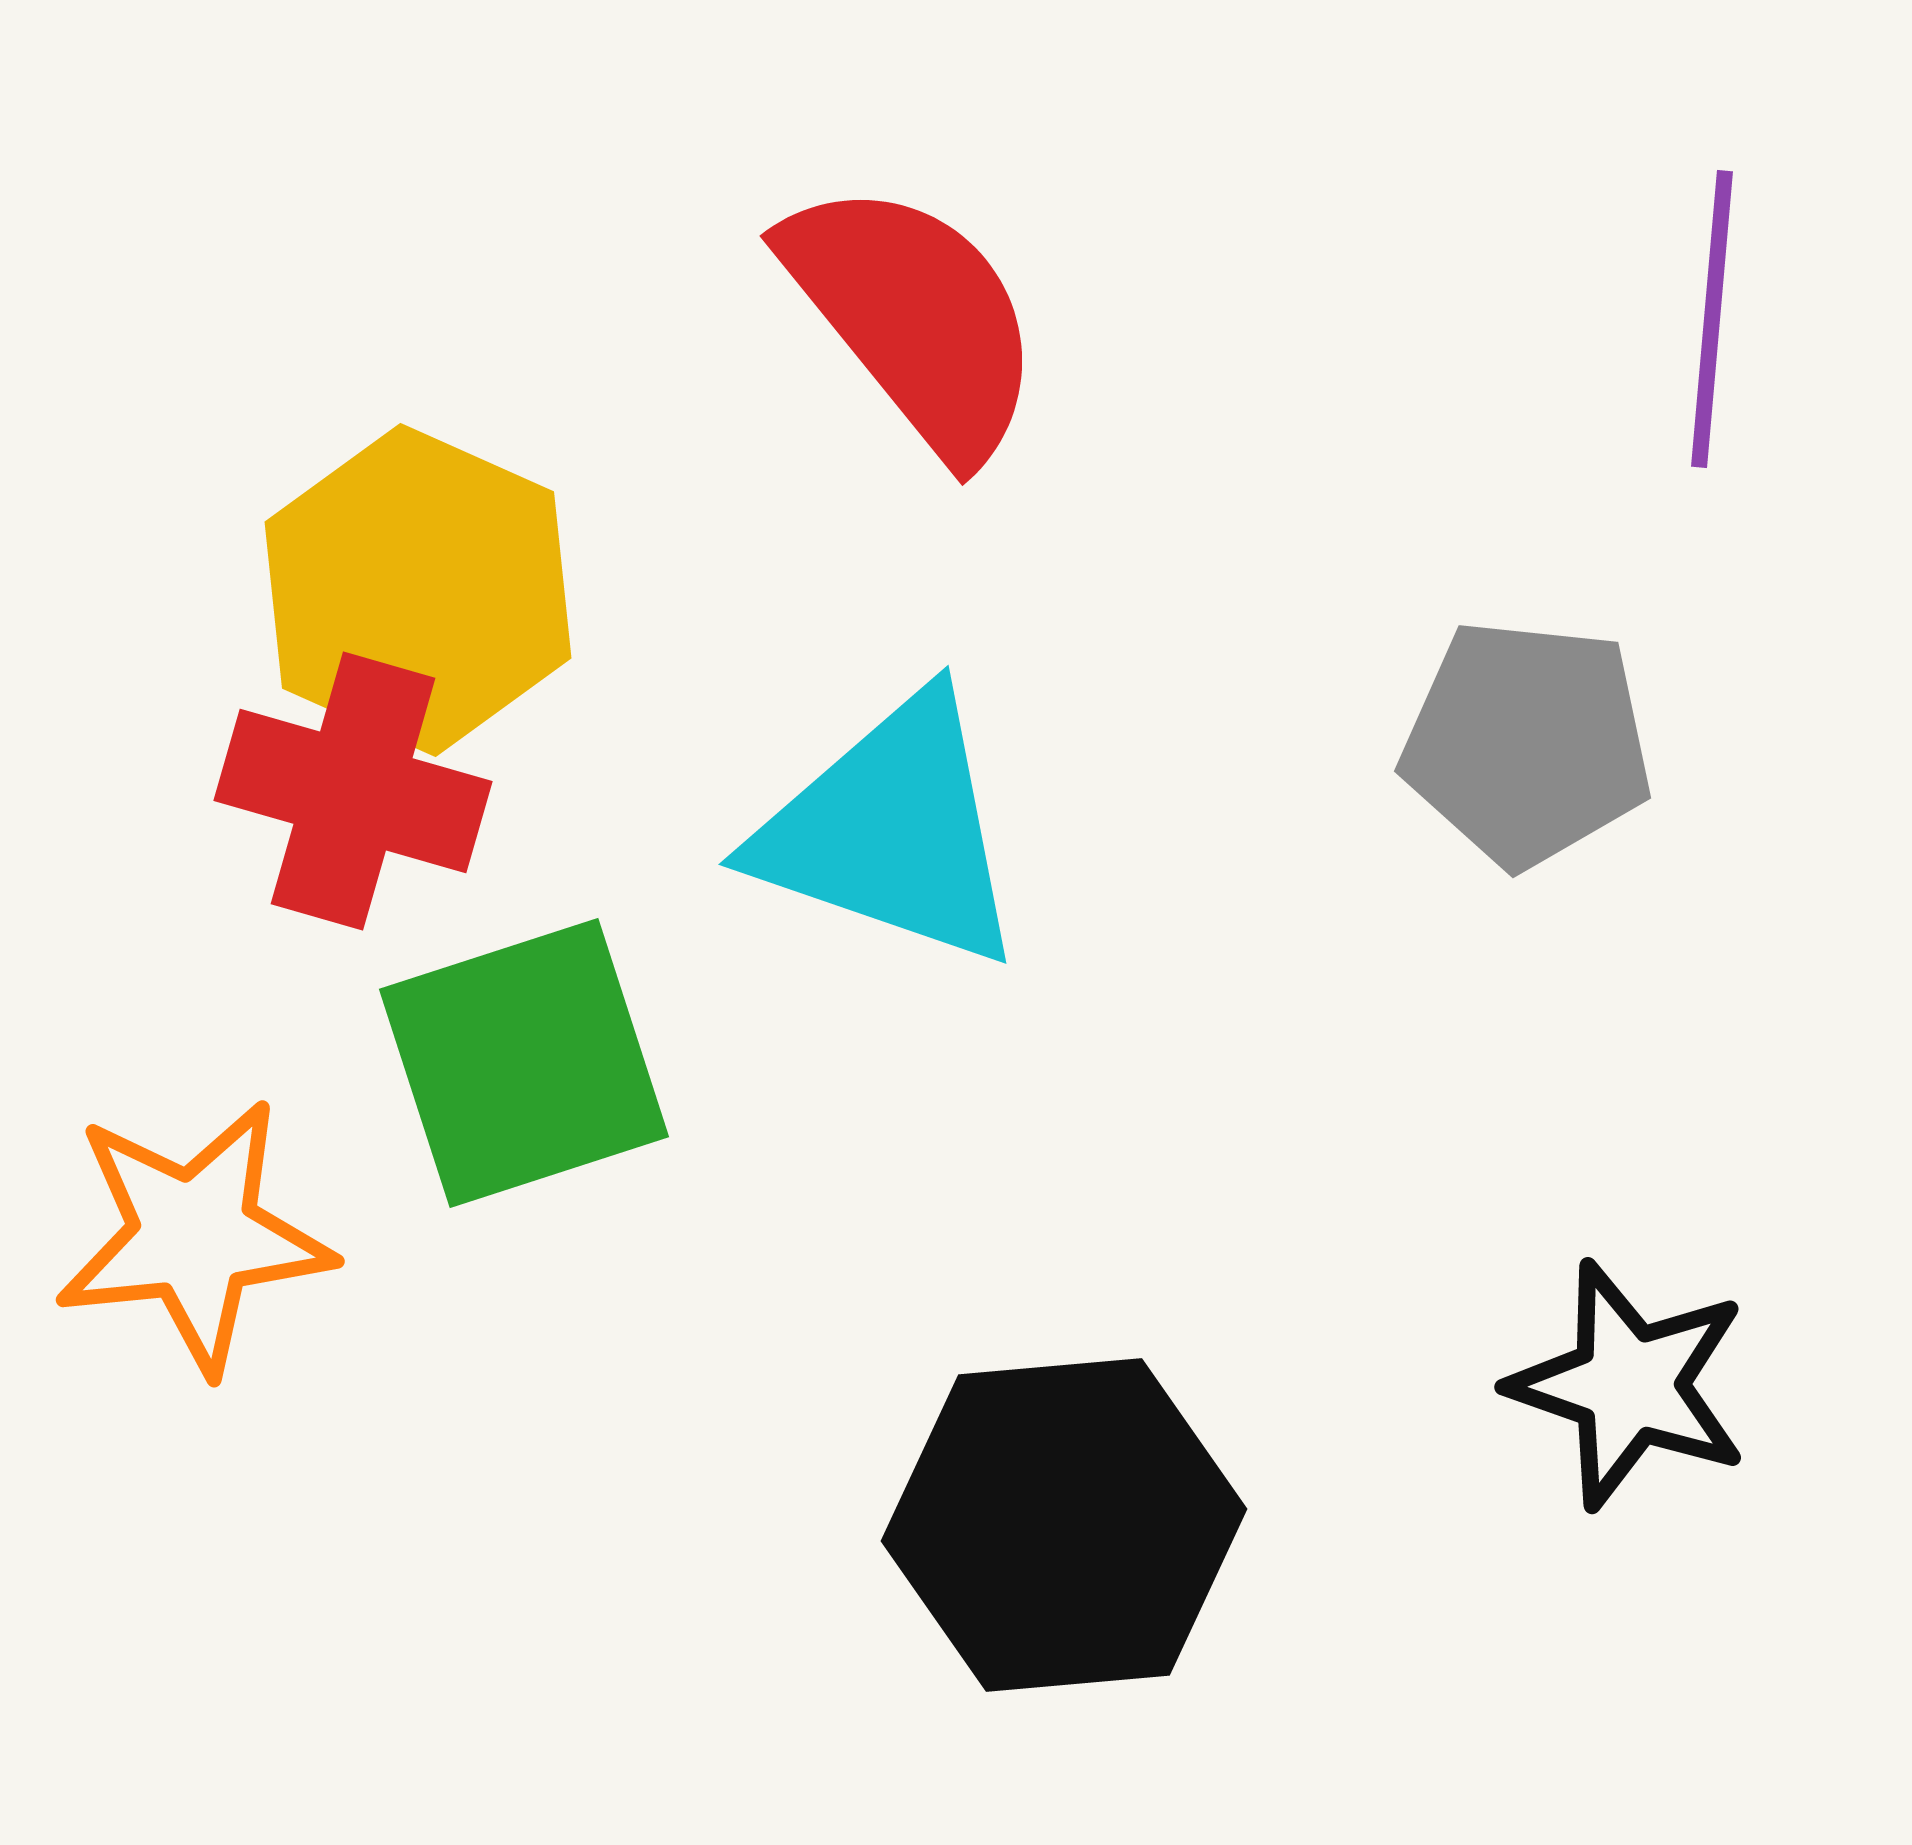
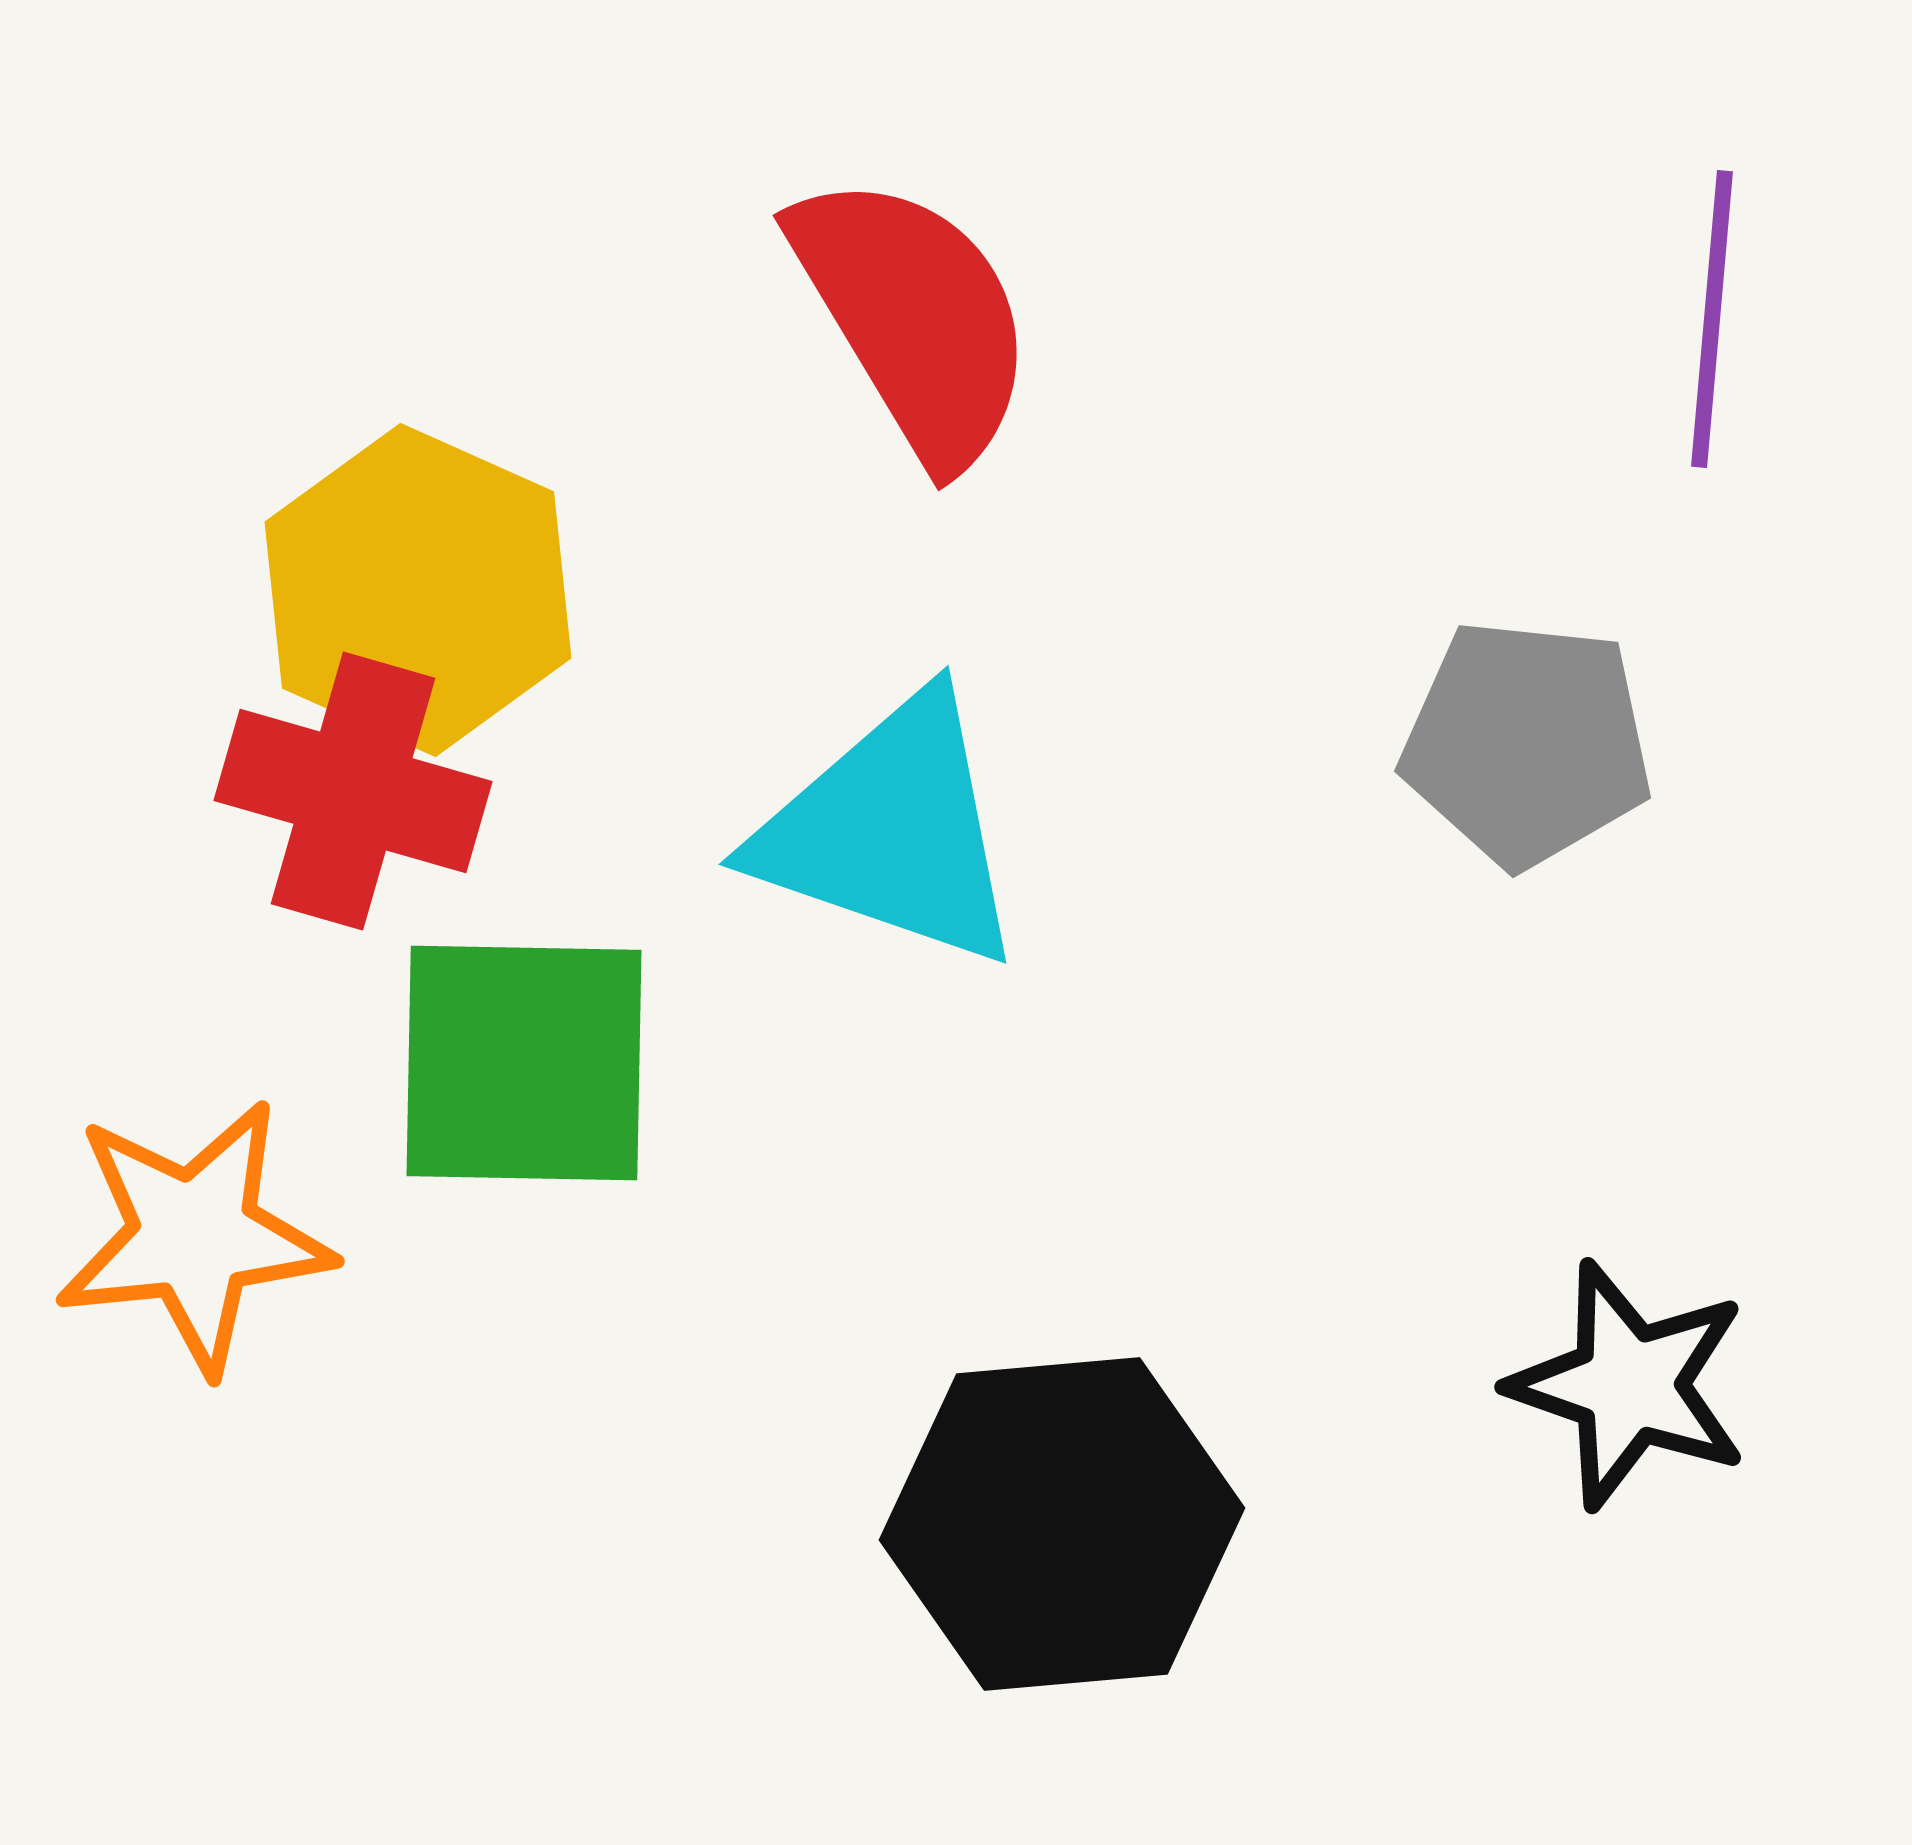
red semicircle: rotated 8 degrees clockwise
green square: rotated 19 degrees clockwise
black hexagon: moved 2 px left, 1 px up
